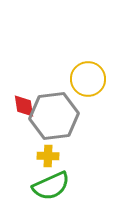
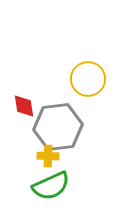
gray hexagon: moved 4 px right, 11 px down
